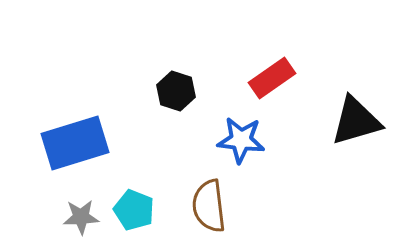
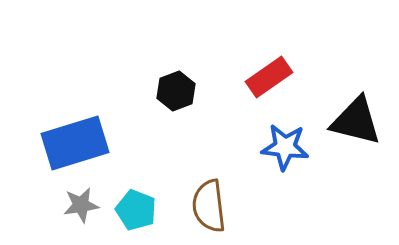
red rectangle: moved 3 px left, 1 px up
black hexagon: rotated 21 degrees clockwise
black triangle: rotated 30 degrees clockwise
blue star: moved 44 px right, 7 px down
cyan pentagon: moved 2 px right
gray star: moved 12 px up; rotated 6 degrees counterclockwise
